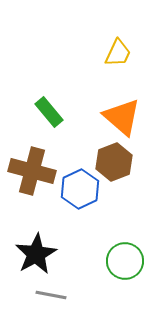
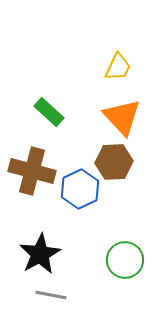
yellow trapezoid: moved 14 px down
green rectangle: rotated 8 degrees counterclockwise
orange triangle: rotated 6 degrees clockwise
brown hexagon: rotated 18 degrees clockwise
black star: moved 4 px right
green circle: moved 1 px up
